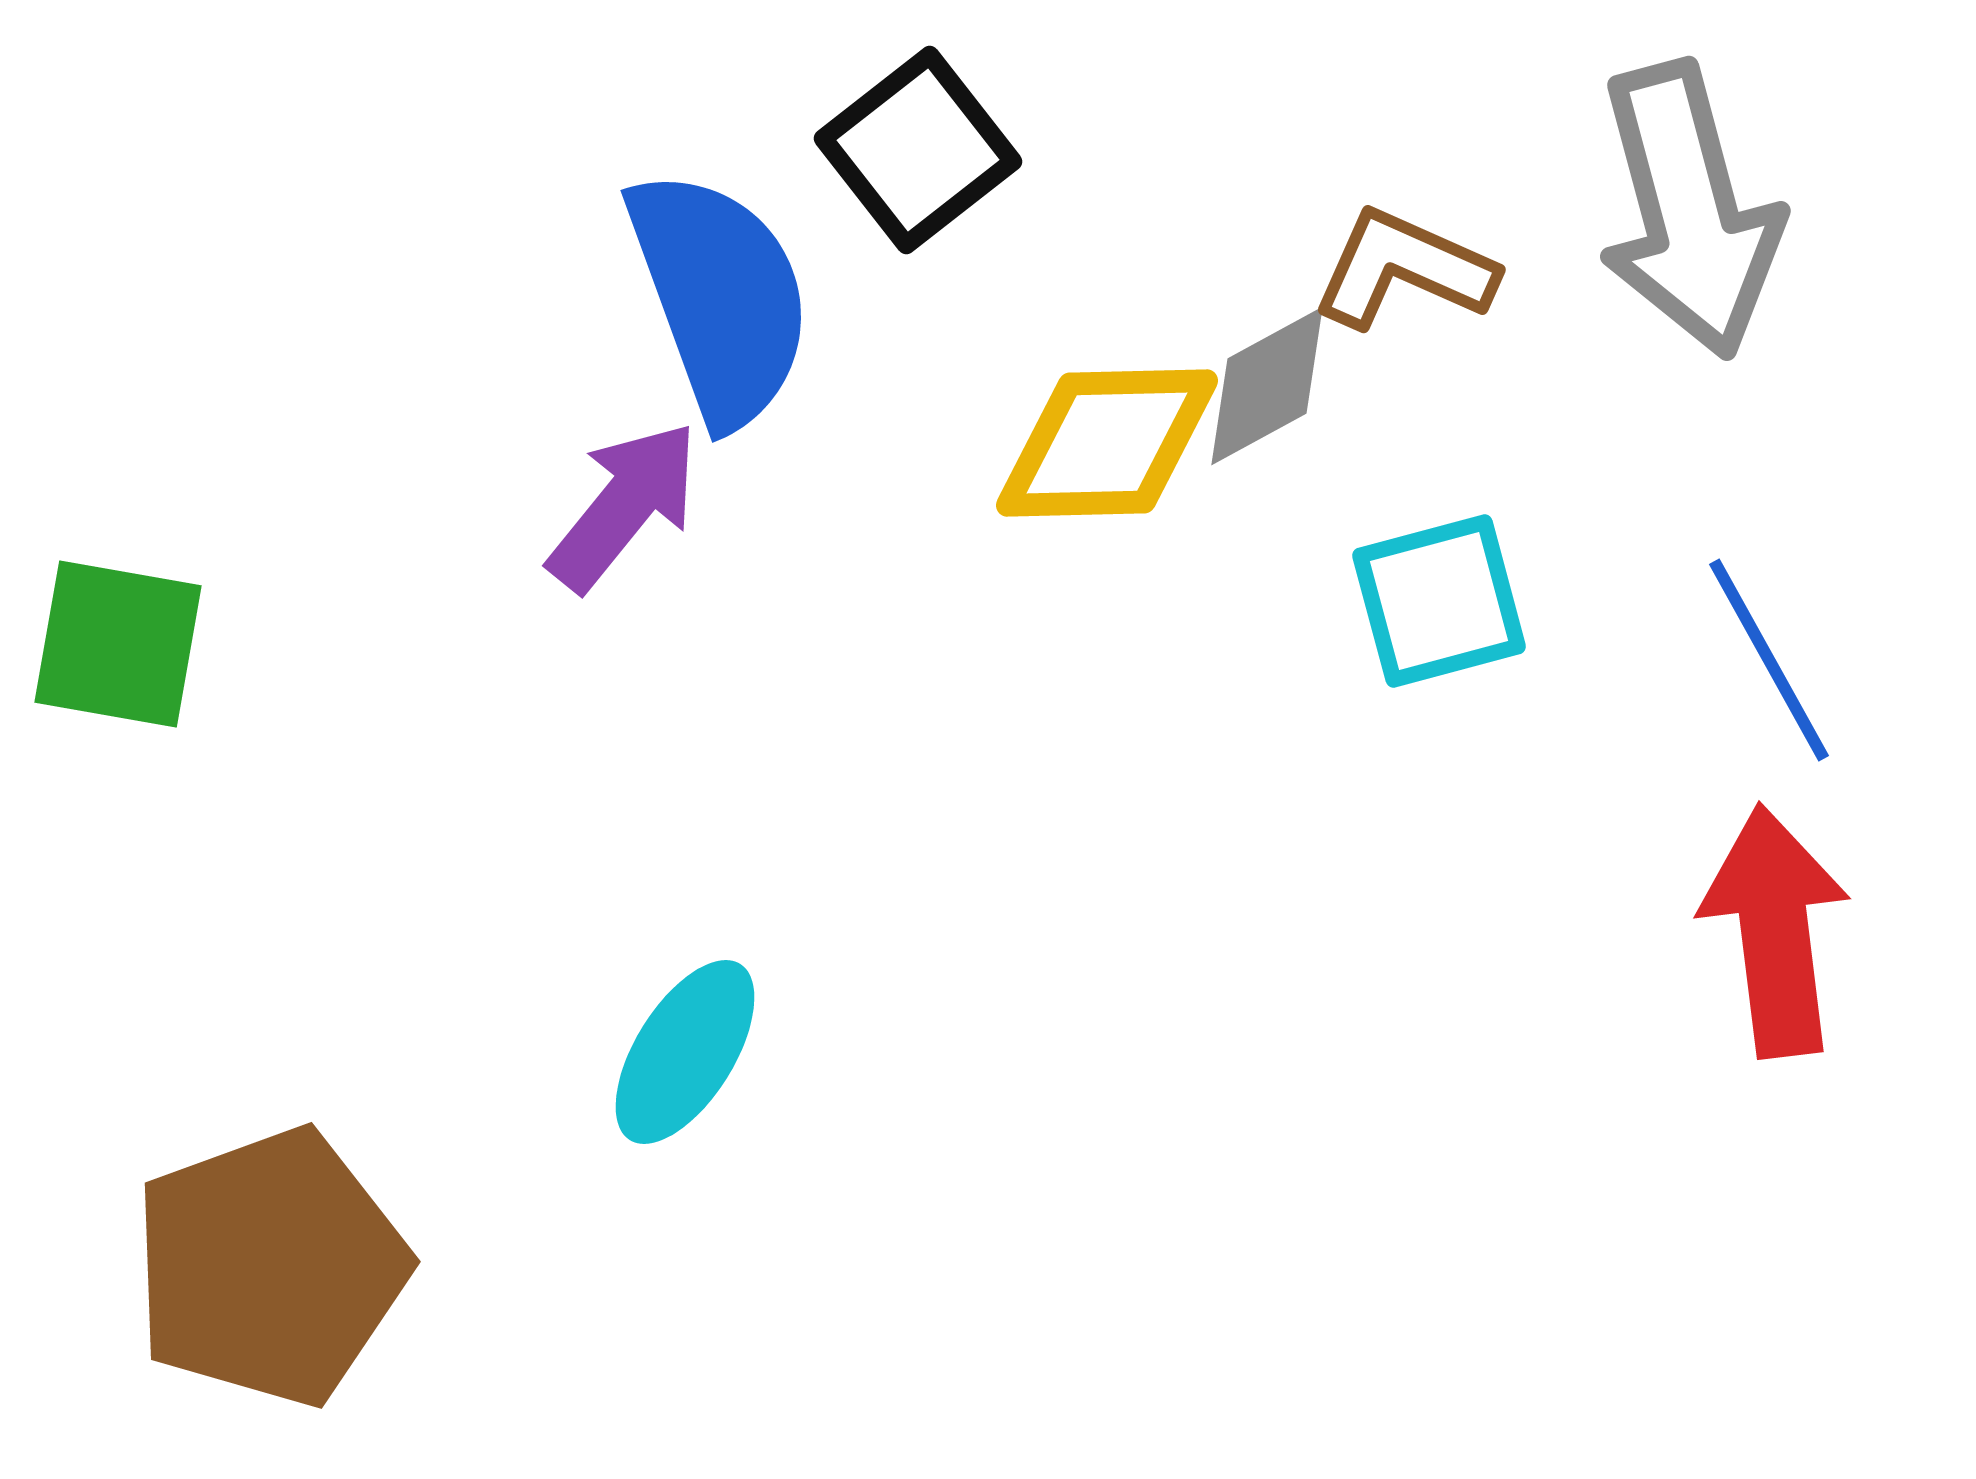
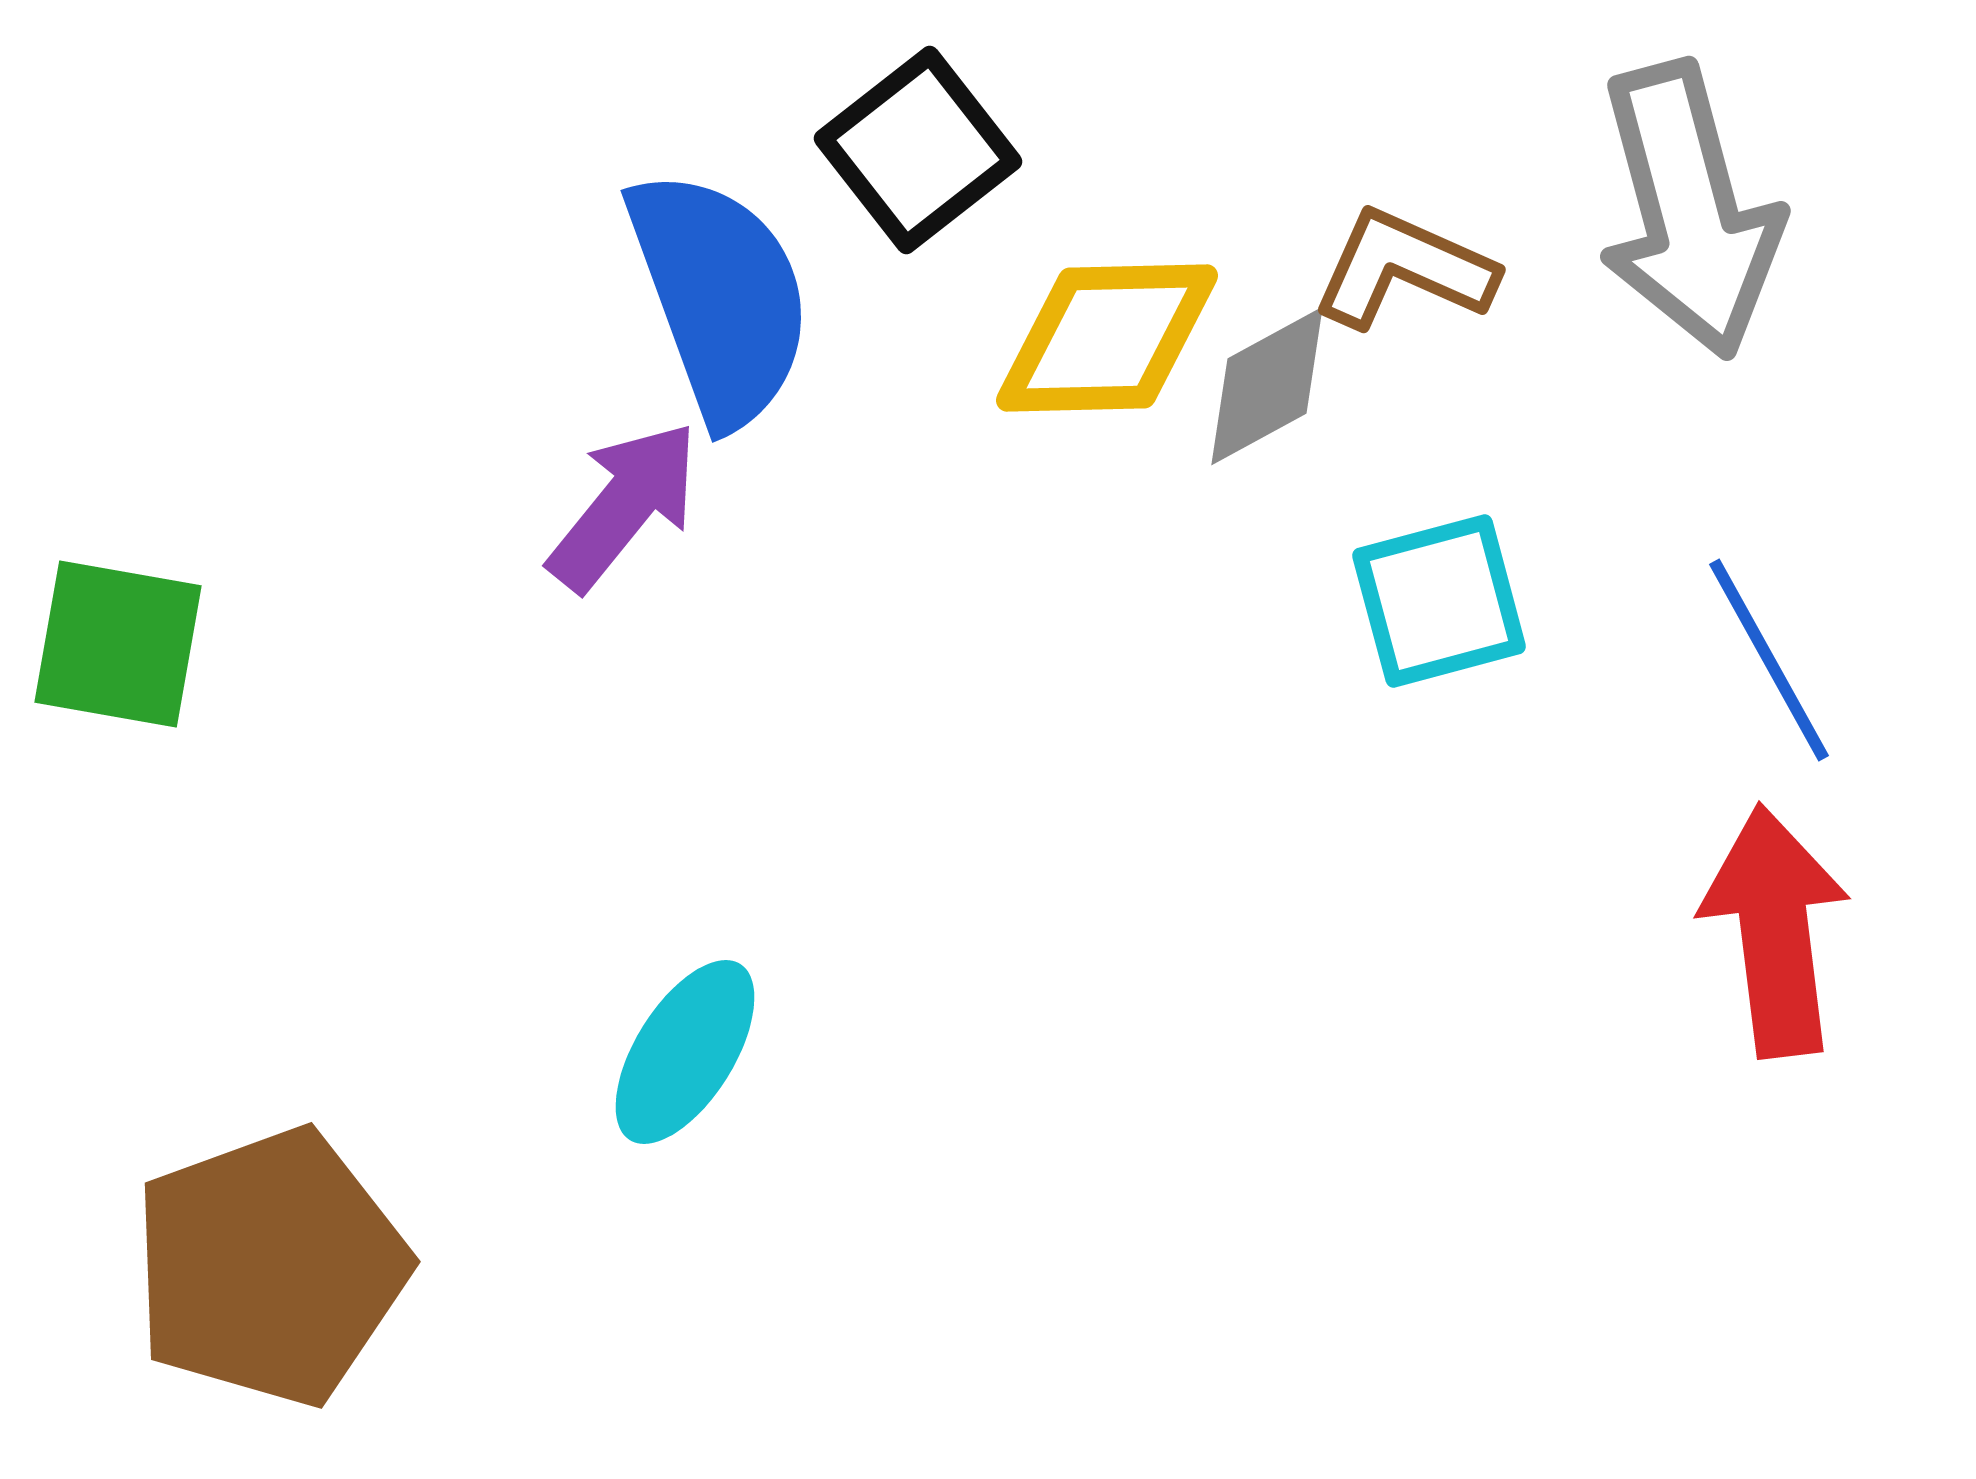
yellow diamond: moved 105 px up
